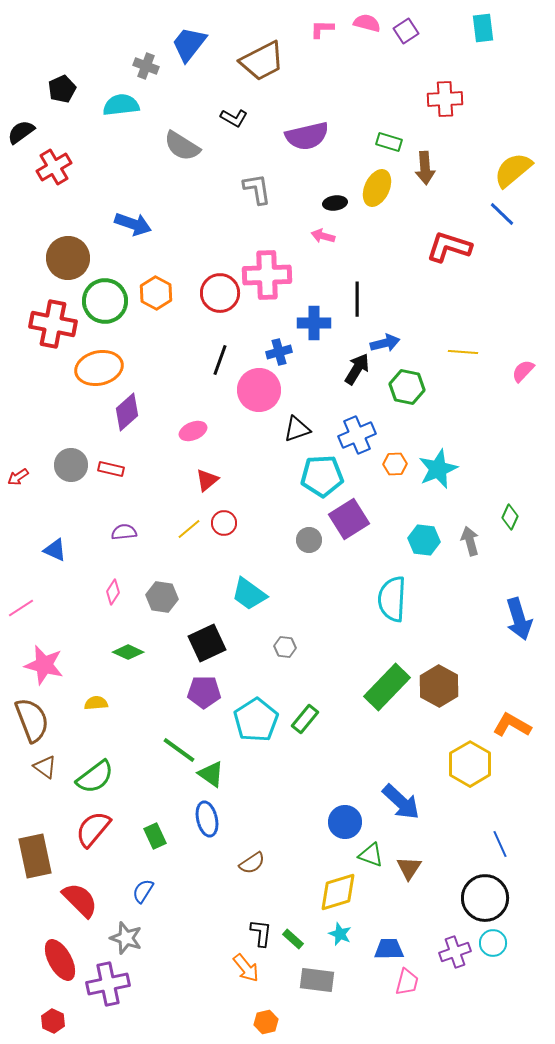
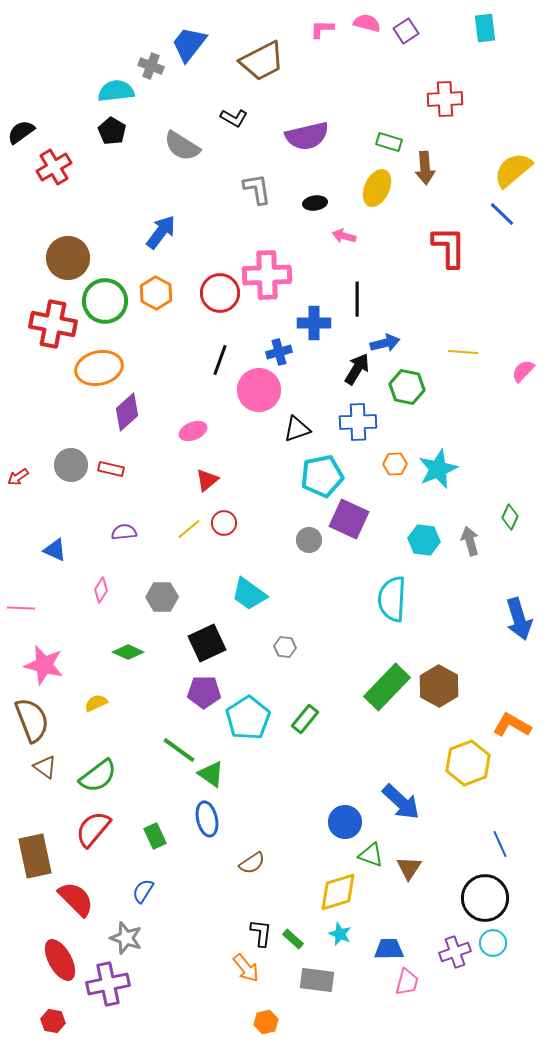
cyan rectangle at (483, 28): moved 2 px right
gray cross at (146, 66): moved 5 px right
black pentagon at (62, 89): moved 50 px right, 42 px down; rotated 16 degrees counterclockwise
cyan semicircle at (121, 105): moved 5 px left, 14 px up
black ellipse at (335, 203): moved 20 px left
blue arrow at (133, 224): moved 28 px right, 8 px down; rotated 72 degrees counterclockwise
pink arrow at (323, 236): moved 21 px right
red L-shape at (449, 247): rotated 72 degrees clockwise
blue cross at (357, 435): moved 1 px right, 13 px up; rotated 21 degrees clockwise
cyan pentagon at (322, 476): rotated 9 degrees counterclockwise
purple square at (349, 519): rotated 33 degrees counterclockwise
pink diamond at (113, 592): moved 12 px left, 2 px up
gray hexagon at (162, 597): rotated 8 degrees counterclockwise
pink line at (21, 608): rotated 36 degrees clockwise
yellow semicircle at (96, 703): rotated 20 degrees counterclockwise
cyan pentagon at (256, 720): moved 8 px left, 2 px up
yellow hexagon at (470, 764): moved 2 px left, 1 px up; rotated 9 degrees clockwise
green semicircle at (95, 777): moved 3 px right, 1 px up
red semicircle at (80, 900): moved 4 px left, 1 px up
red hexagon at (53, 1021): rotated 15 degrees counterclockwise
